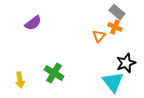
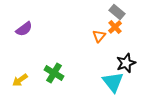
purple semicircle: moved 9 px left, 6 px down
orange cross: rotated 24 degrees clockwise
yellow arrow: rotated 63 degrees clockwise
